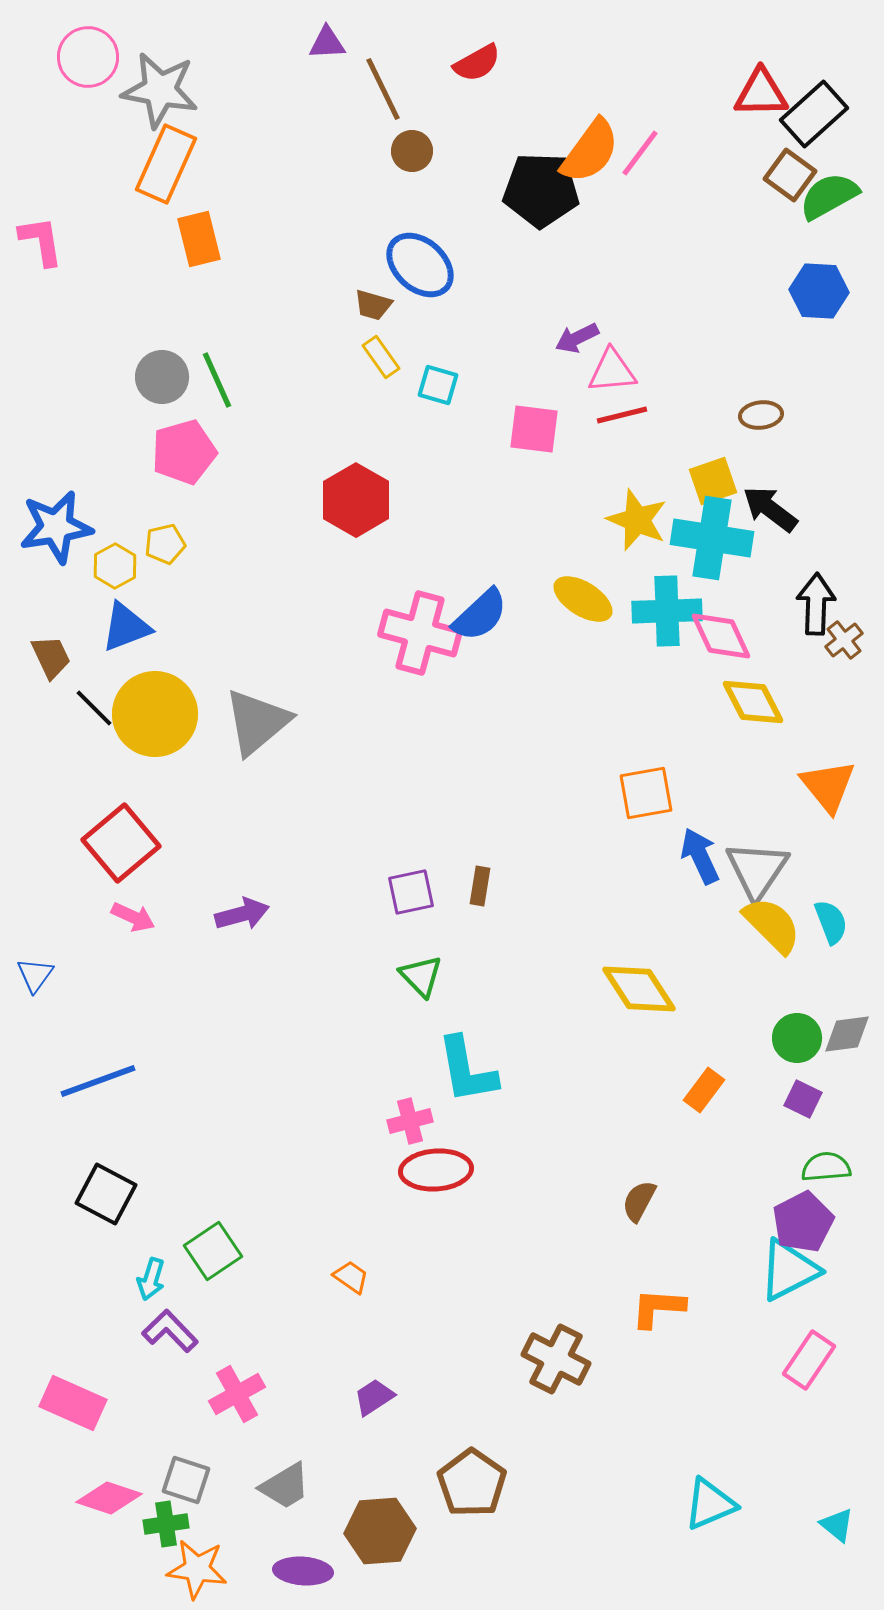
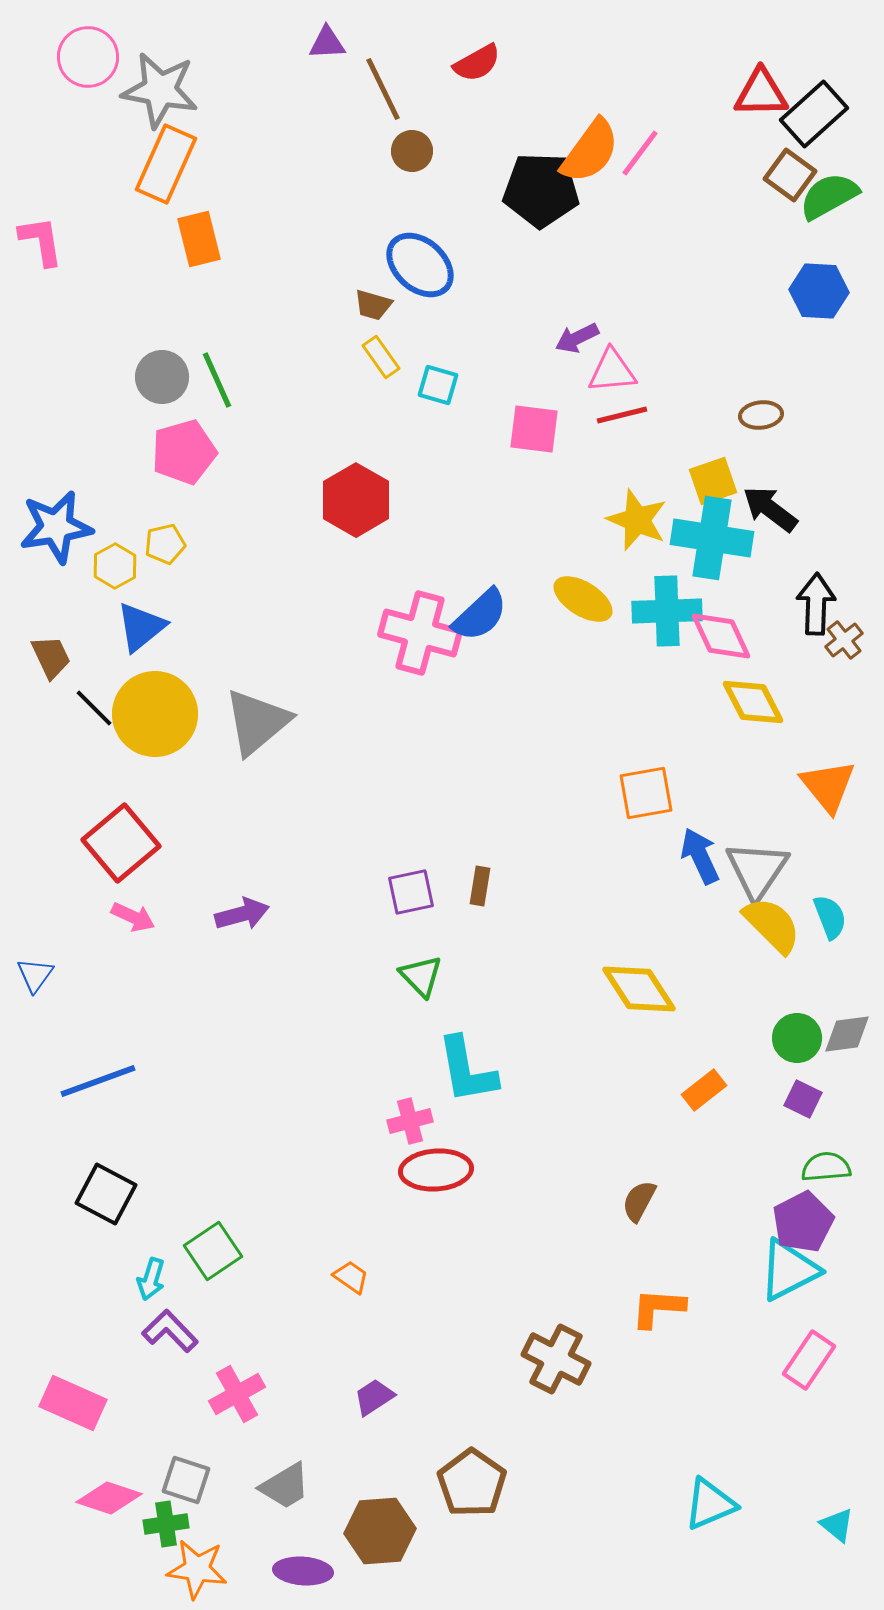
blue triangle at (126, 627): moved 15 px right; rotated 18 degrees counterclockwise
cyan semicircle at (831, 922): moved 1 px left, 5 px up
orange rectangle at (704, 1090): rotated 15 degrees clockwise
